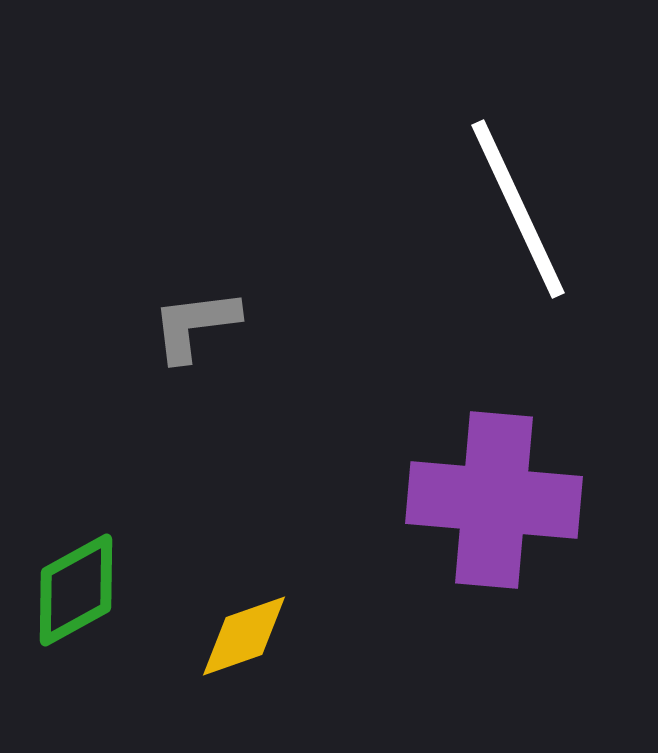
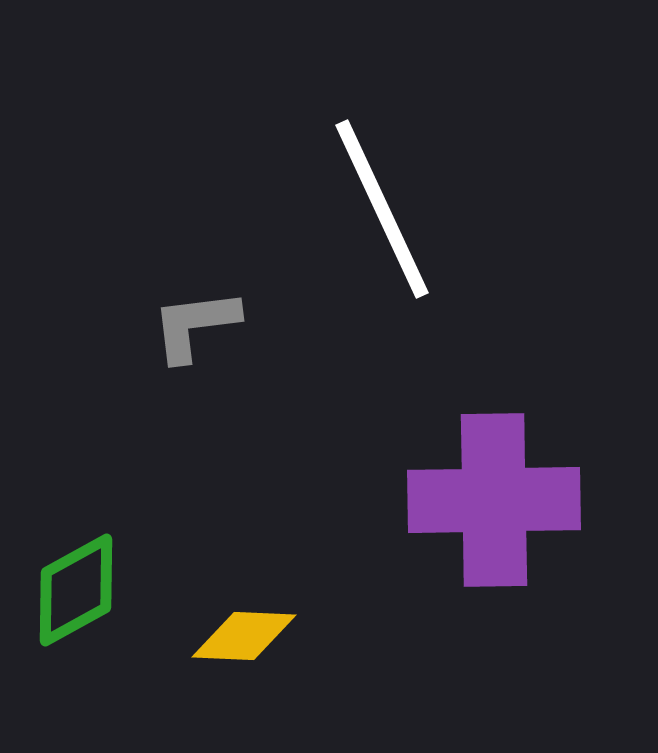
white line: moved 136 px left
purple cross: rotated 6 degrees counterclockwise
yellow diamond: rotated 22 degrees clockwise
